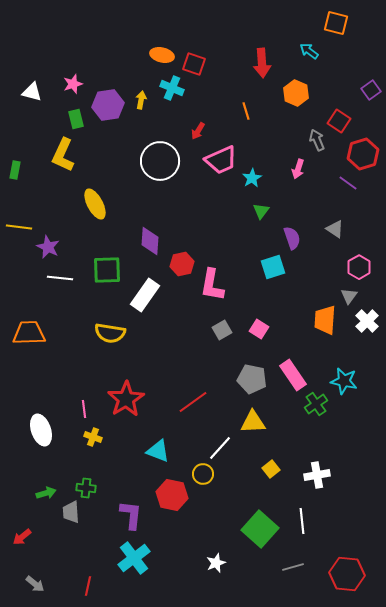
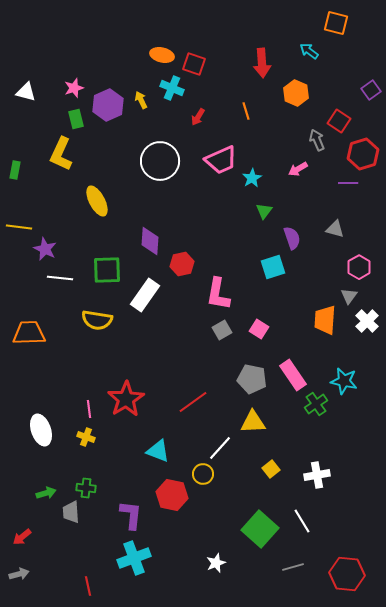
pink star at (73, 84): moved 1 px right, 4 px down
white triangle at (32, 92): moved 6 px left
yellow arrow at (141, 100): rotated 36 degrees counterclockwise
purple hexagon at (108, 105): rotated 16 degrees counterclockwise
red arrow at (198, 131): moved 14 px up
yellow L-shape at (63, 155): moved 2 px left, 1 px up
pink arrow at (298, 169): rotated 42 degrees clockwise
purple line at (348, 183): rotated 36 degrees counterclockwise
yellow ellipse at (95, 204): moved 2 px right, 3 px up
green triangle at (261, 211): moved 3 px right
gray triangle at (335, 229): rotated 18 degrees counterclockwise
purple star at (48, 247): moved 3 px left, 2 px down
pink L-shape at (212, 285): moved 6 px right, 9 px down
yellow semicircle at (110, 333): moved 13 px left, 13 px up
pink line at (84, 409): moved 5 px right
yellow cross at (93, 437): moved 7 px left
white line at (302, 521): rotated 25 degrees counterclockwise
cyan cross at (134, 558): rotated 16 degrees clockwise
gray arrow at (35, 584): moved 16 px left, 10 px up; rotated 54 degrees counterclockwise
red line at (88, 586): rotated 24 degrees counterclockwise
